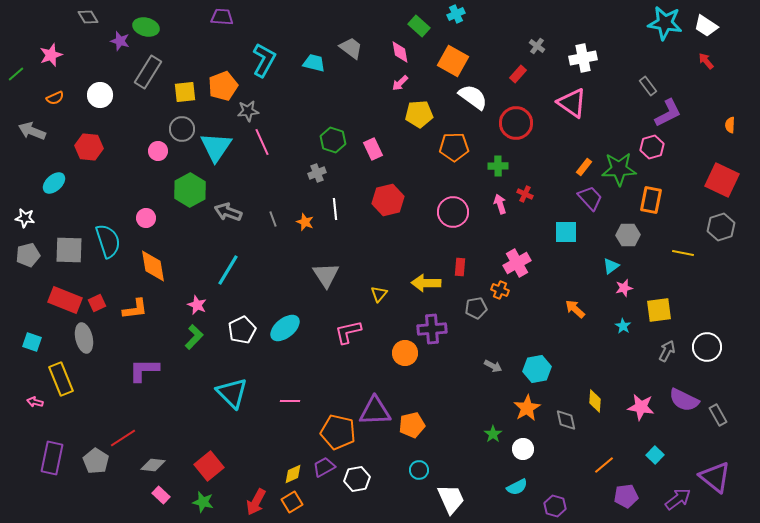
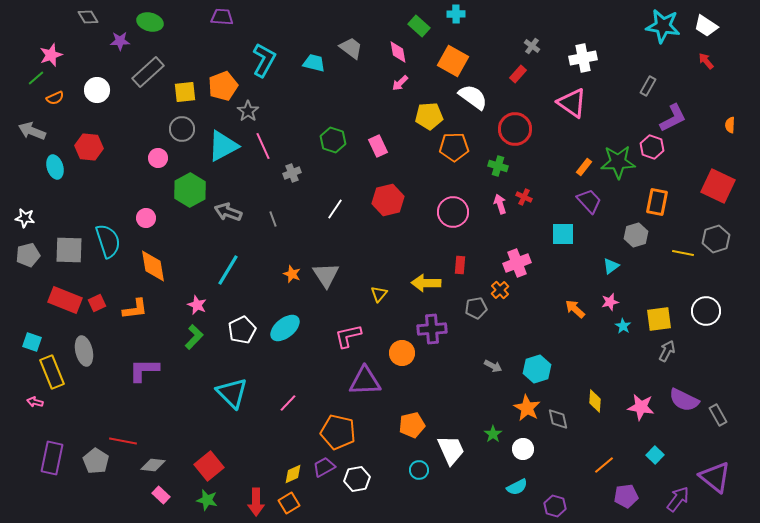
cyan cross at (456, 14): rotated 24 degrees clockwise
cyan star at (665, 23): moved 2 px left, 3 px down
green ellipse at (146, 27): moved 4 px right, 5 px up
purple star at (120, 41): rotated 18 degrees counterclockwise
gray cross at (537, 46): moved 5 px left
pink diamond at (400, 52): moved 2 px left
gray rectangle at (148, 72): rotated 16 degrees clockwise
green line at (16, 74): moved 20 px right, 4 px down
gray rectangle at (648, 86): rotated 66 degrees clockwise
white circle at (100, 95): moved 3 px left, 5 px up
gray star at (248, 111): rotated 30 degrees counterclockwise
purple L-shape at (668, 113): moved 5 px right, 5 px down
yellow pentagon at (419, 114): moved 10 px right, 2 px down
red circle at (516, 123): moved 1 px left, 6 px down
pink line at (262, 142): moved 1 px right, 4 px down
cyan triangle at (216, 147): moved 7 px right, 1 px up; rotated 28 degrees clockwise
pink hexagon at (652, 147): rotated 25 degrees counterclockwise
pink rectangle at (373, 149): moved 5 px right, 3 px up
pink circle at (158, 151): moved 7 px down
green cross at (498, 166): rotated 18 degrees clockwise
green star at (619, 169): moved 1 px left, 7 px up
gray cross at (317, 173): moved 25 px left
red square at (722, 180): moved 4 px left, 6 px down
cyan ellipse at (54, 183): moved 1 px right, 16 px up; rotated 65 degrees counterclockwise
red cross at (525, 194): moved 1 px left, 3 px down
purple trapezoid at (590, 198): moved 1 px left, 3 px down
orange rectangle at (651, 200): moved 6 px right, 2 px down
white line at (335, 209): rotated 40 degrees clockwise
orange star at (305, 222): moved 13 px left, 52 px down
gray hexagon at (721, 227): moved 5 px left, 12 px down
cyan square at (566, 232): moved 3 px left, 2 px down
gray hexagon at (628, 235): moved 8 px right; rotated 15 degrees counterclockwise
pink cross at (517, 263): rotated 8 degrees clockwise
red rectangle at (460, 267): moved 2 px up
pink star at (624, 288): moved 14 px left, 14 px down
orange cross at (500, 290): rotated 24 degrees clockwise
yellow square at (659, 310): moved 9 px down
pink L-shape at (348, 332): moved 4 px down
gray ellipse at (84, 338): moved 13 px down
white circle at (707, 347): moved 1 px left, 36 px up
orange circle at (405, 353): moved 3 px left
cyan hexagon at (537, 369): rotated 8 degrees counterclockwise
yellow rectangle at (61, 379): moved 9 px left, 7 px up
pink line at (290, 401): moved 2 px left, 2 px down; rotated 48 degrees counterclockwise
orange star at (527, 408): rotated 12 degrees counterclockwise
purple triangle at (375, 411): moved 10 px left, 30 px up
gray diamond at (566, 420): moved 8 px left, 1 px up
red line at (123, 438): moved 3 px down; rotated 44 degrees clockwise
white trapezoid at (451, 499): moved 49 px up
purple arrow at (678, 499): rotated 16 degrees counterclockwise
green star at (203, 502): moved 4 px right, 2 px up
red arrow at (256, 502): rotated 28 degrees counterclockwise
orange square at (292, 502): moved 3 px left, 1 px down
